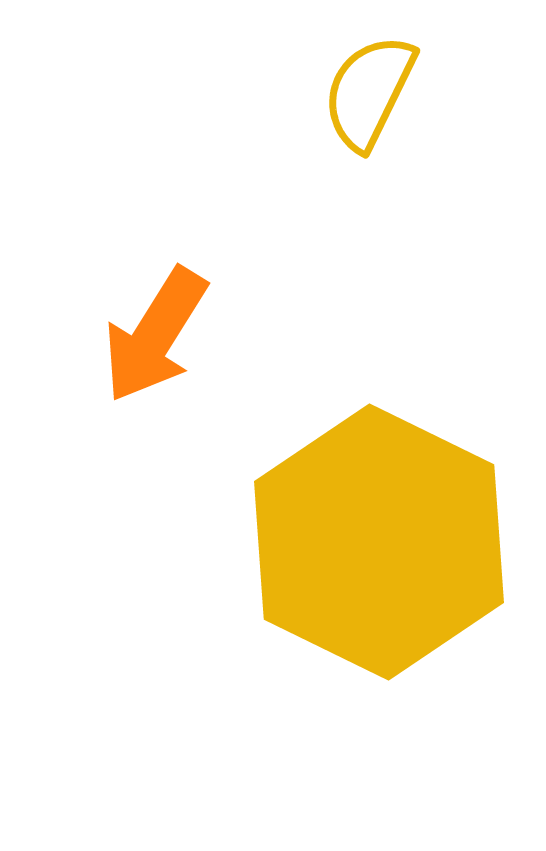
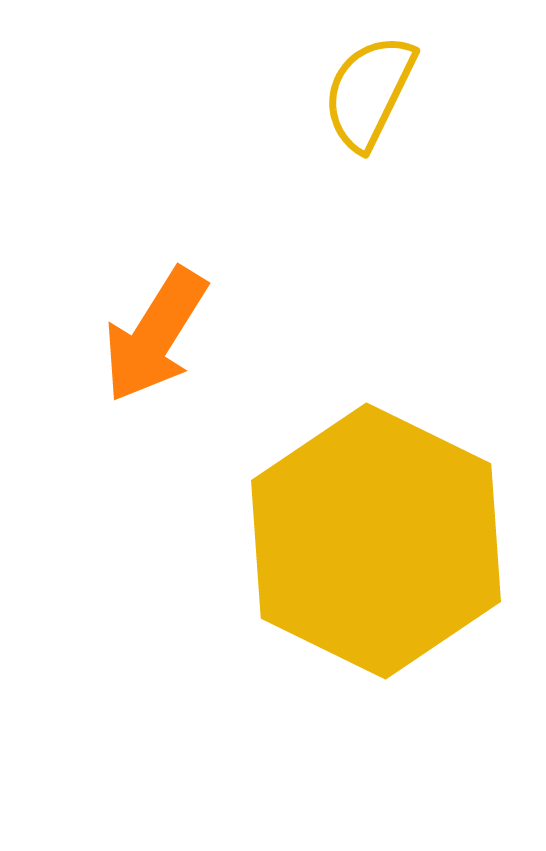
yellow hexagon: moved 3 px left, 1 px up
